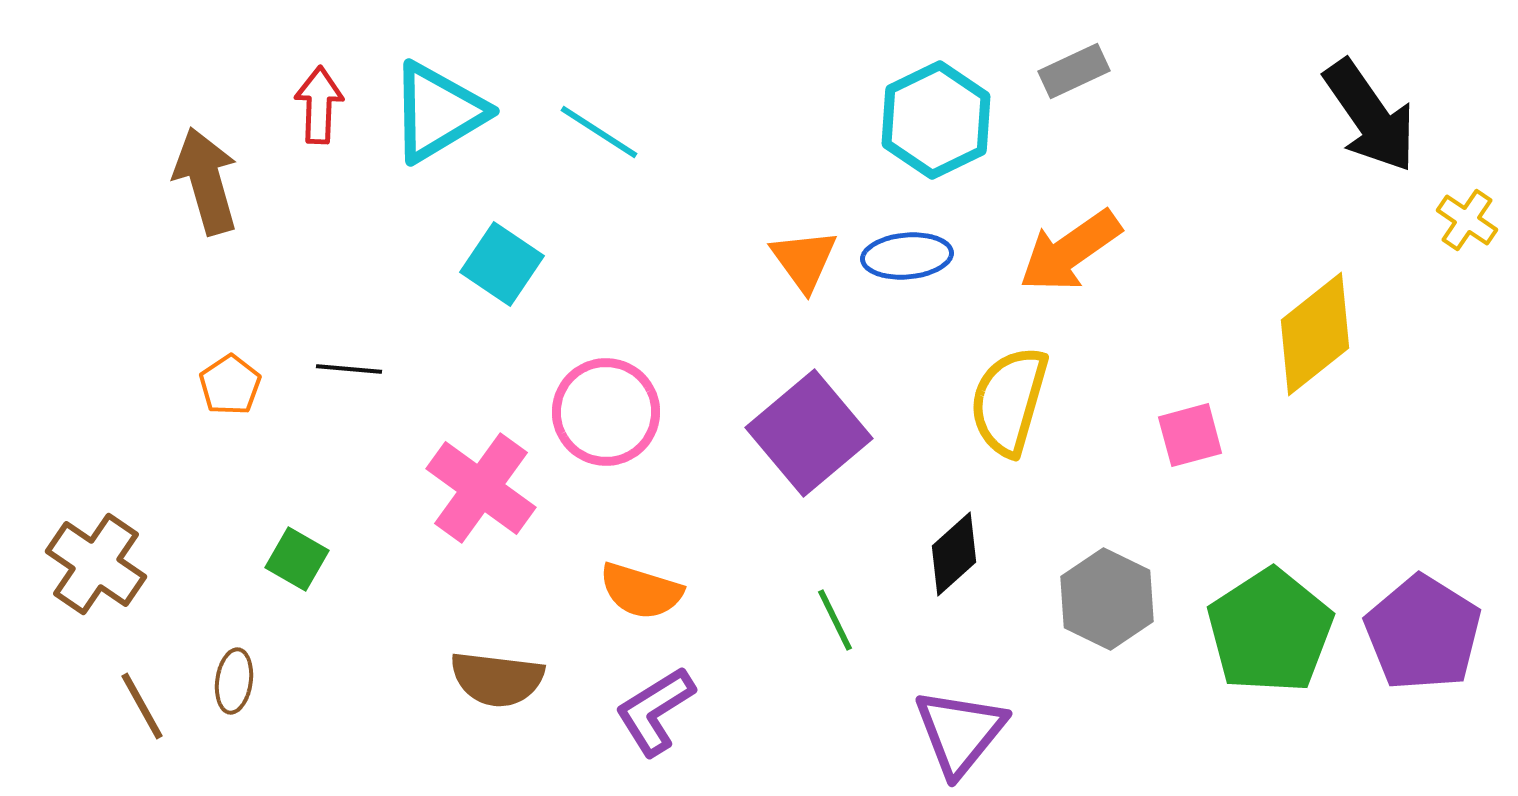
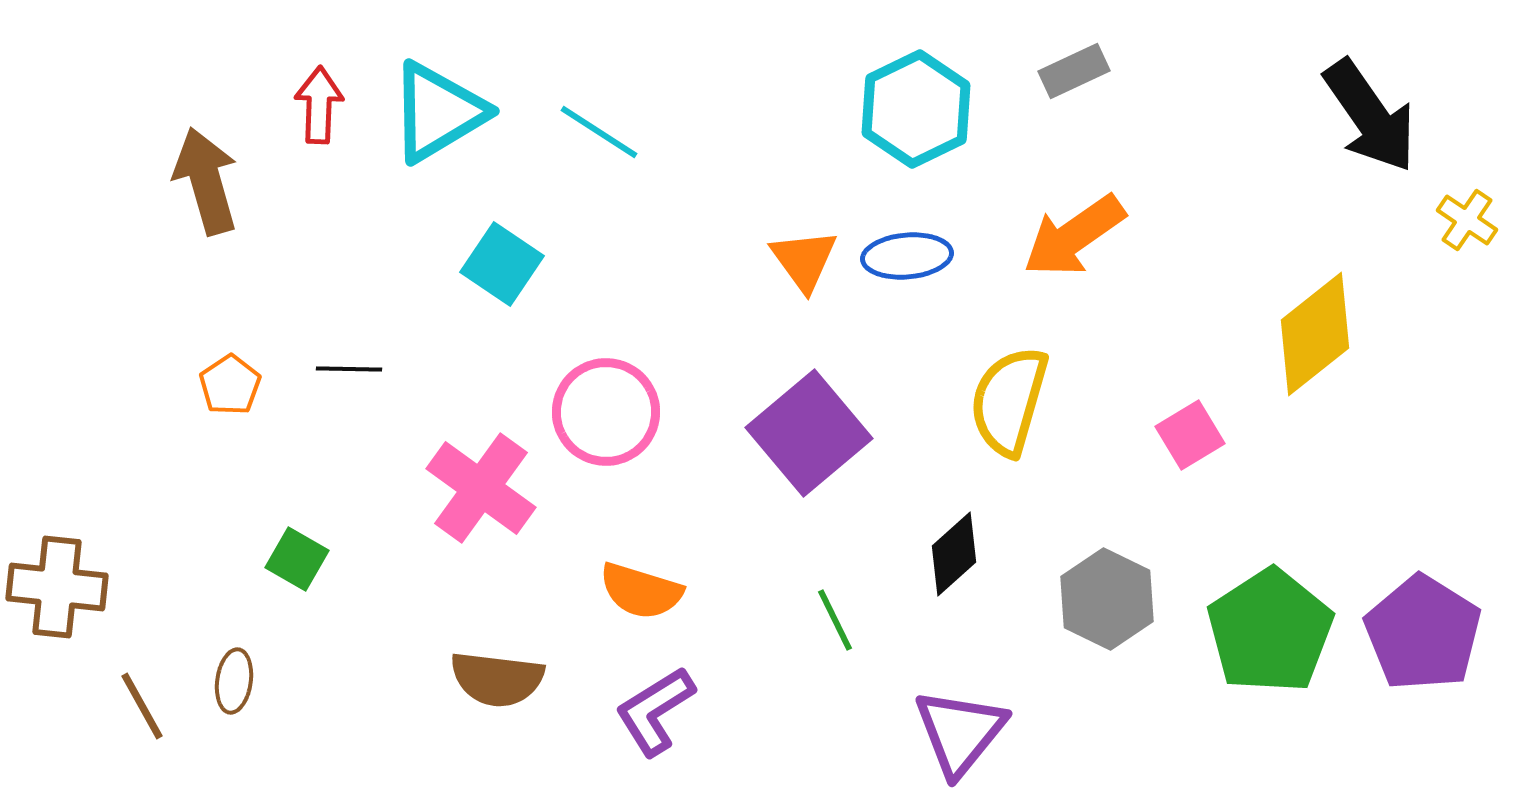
cyan hexagon: moved 20 px left, 11 px up
orange arrow: moved 4 px right, 15 px up
black line: rotated 4 degrees counterclockwise
pink square: rotated 16 degrees counterclockwise
brown cross: moved 39 px left, 23 px down; rotated 28 degrees counterclockwise
